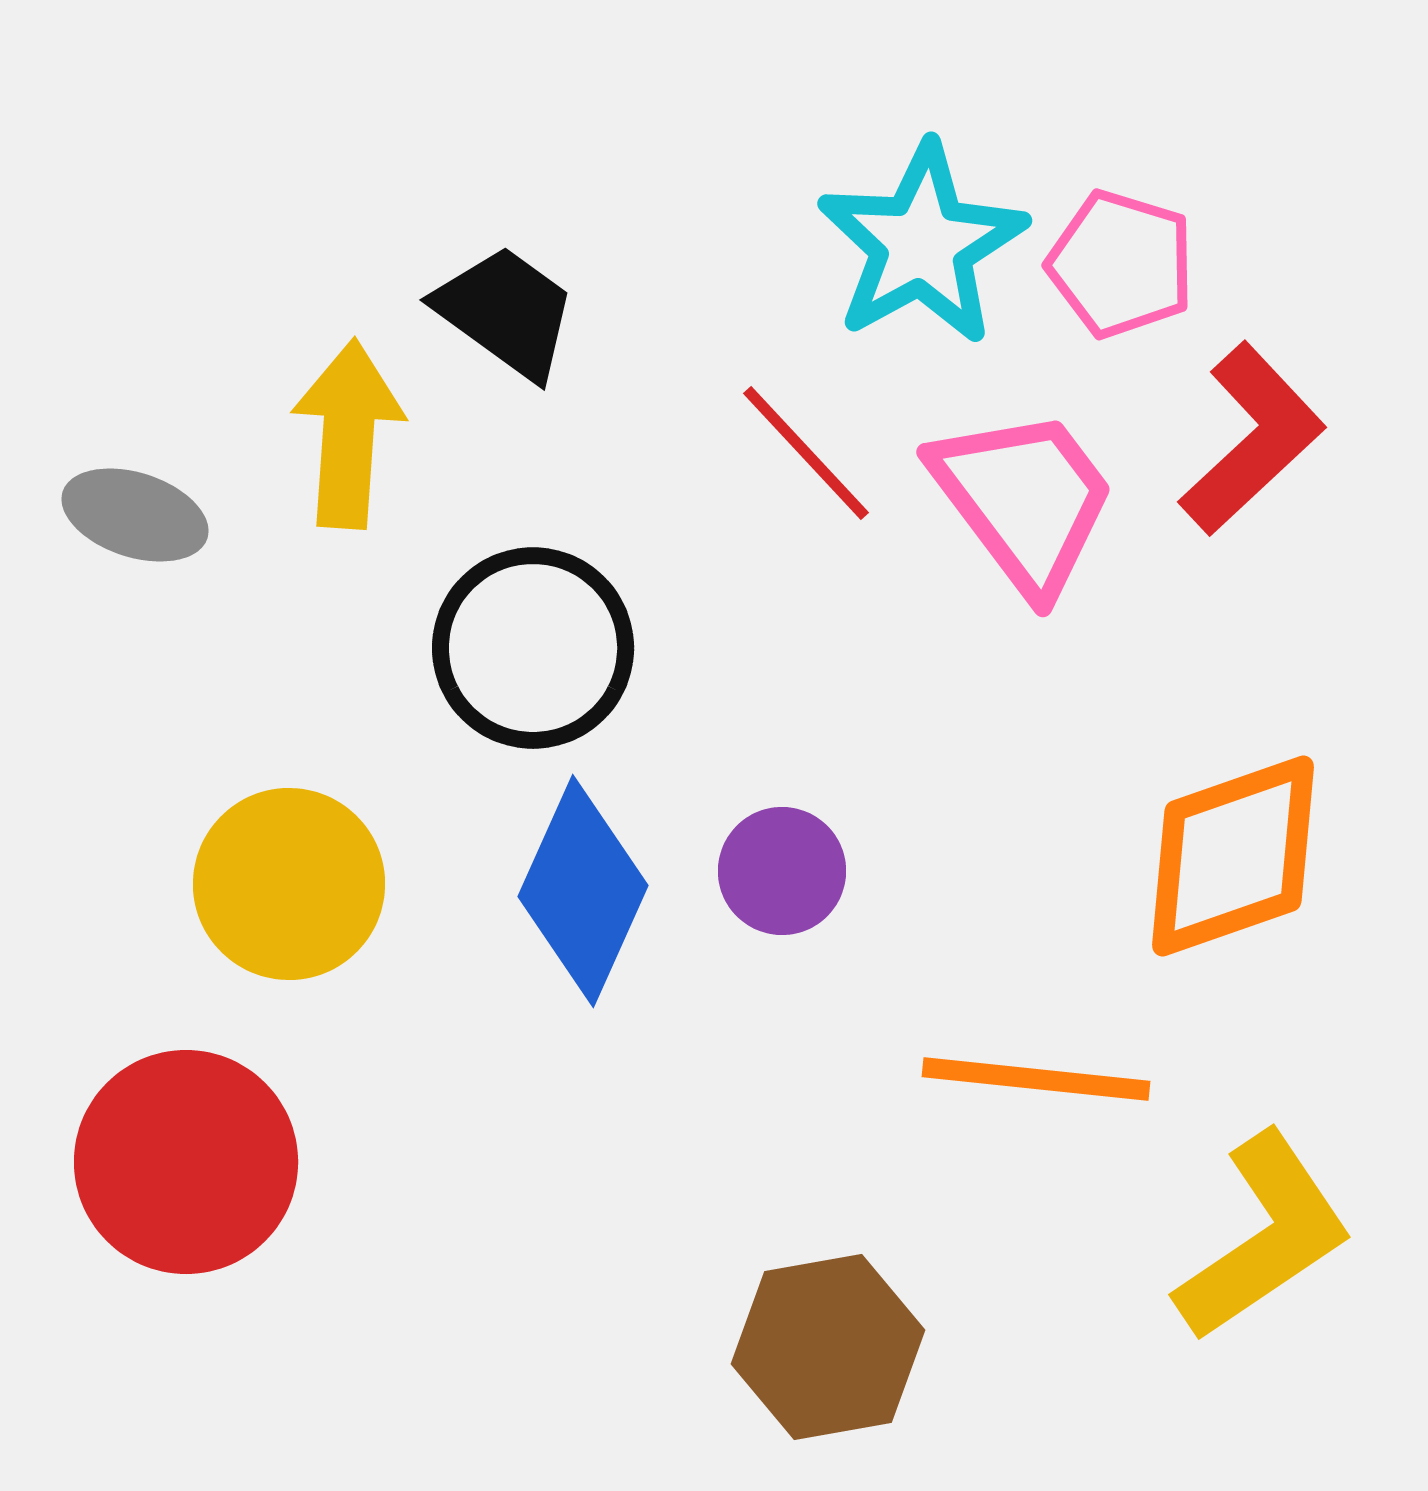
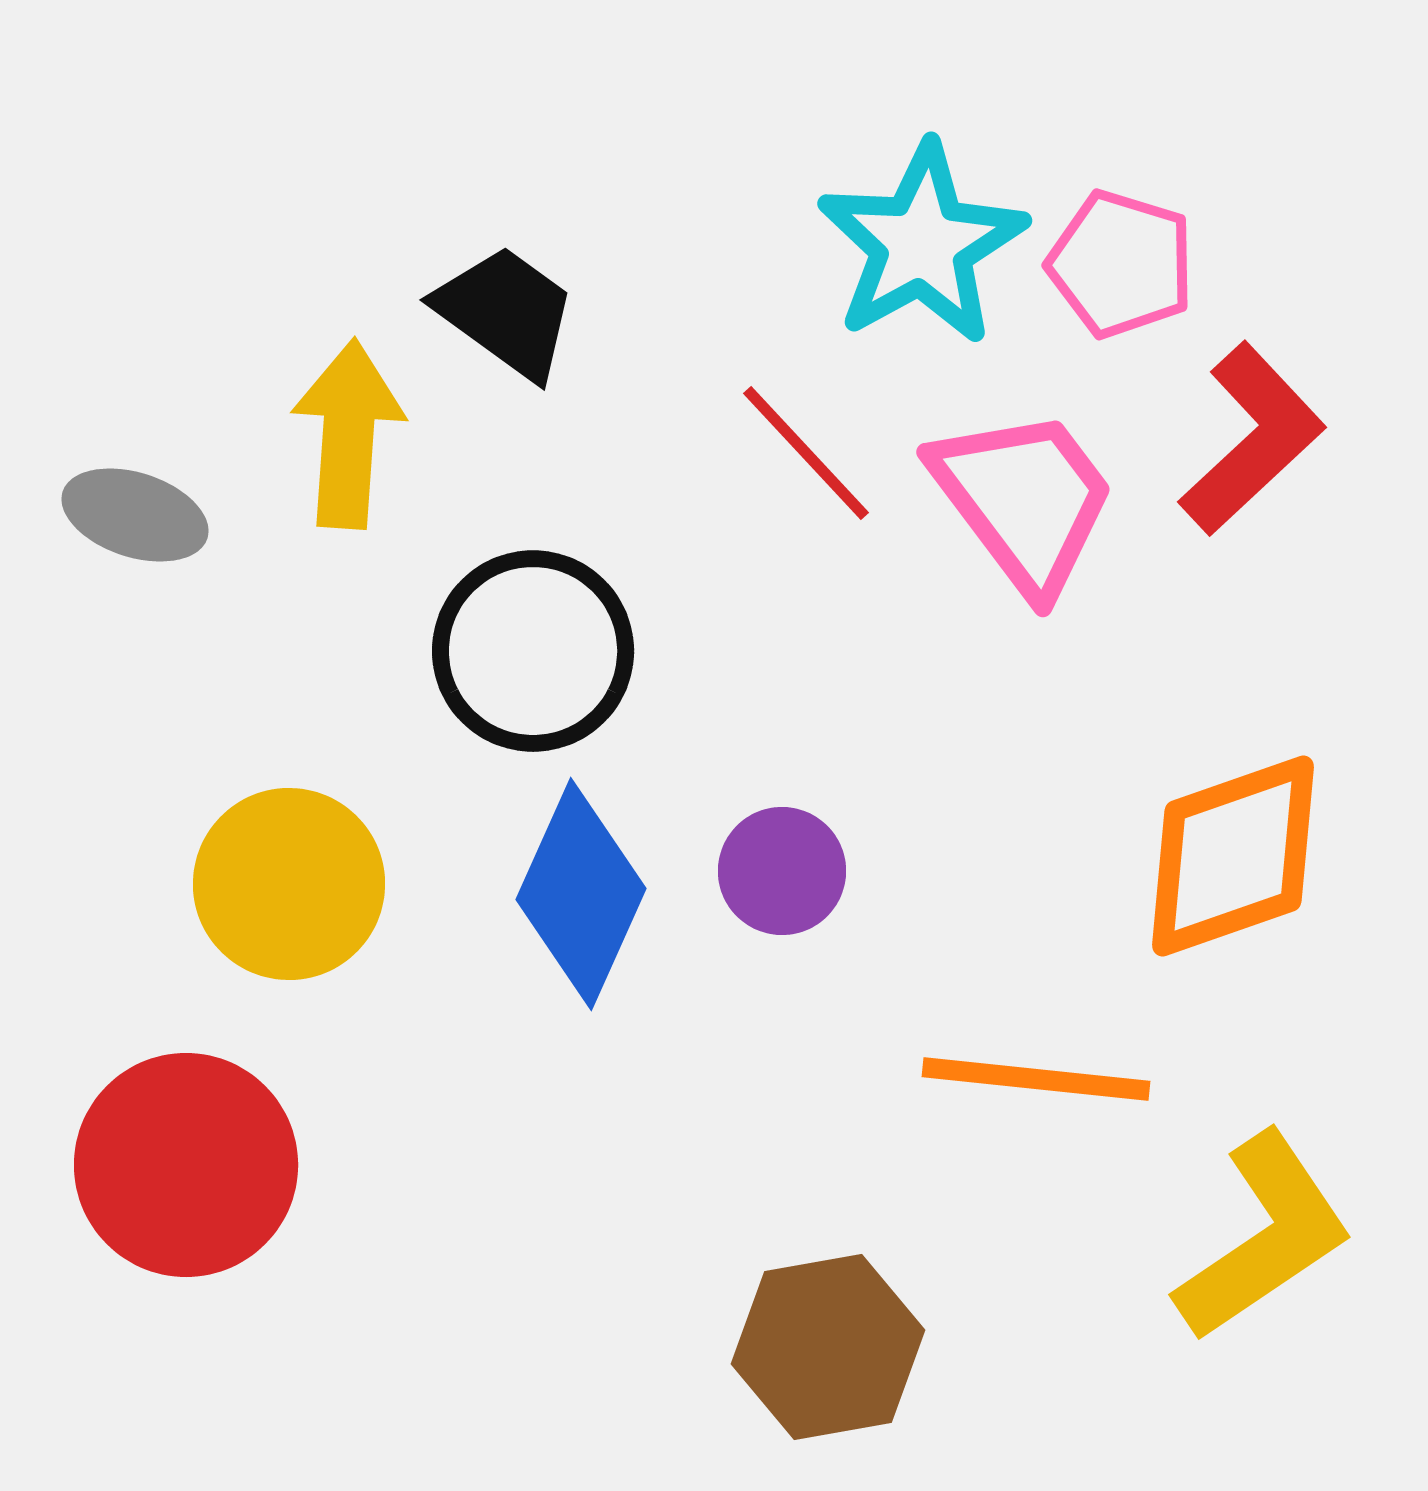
black circle: moved 3 px down
blue diamond: moved 2 px left, 3 px down
red circle: moved 3 px down
